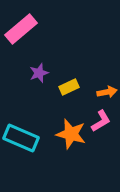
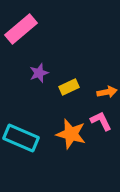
pink L-shape: rotated 85 degrees counterclockwise
